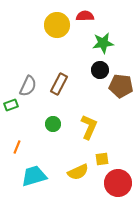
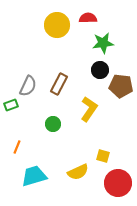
red semicircle: moved 3 px right, 2 px down
yellow L-shape: moved 18 px up; rotated 10 degrees clockwise
yellow square: moved 1 px right, 3 px up; rotated 24 degrees clockwise
